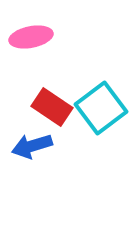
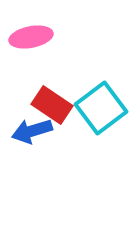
red rectangle: moved 2 px up
blue arrow: moved 15 px up
